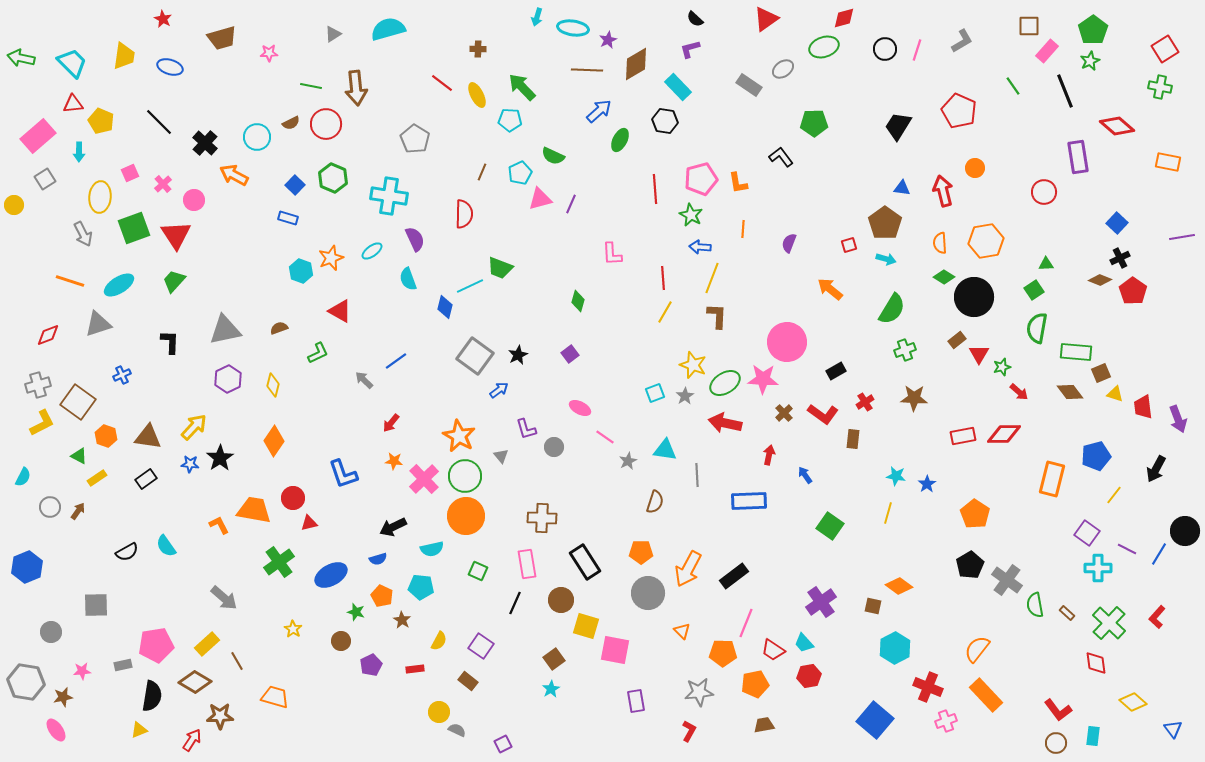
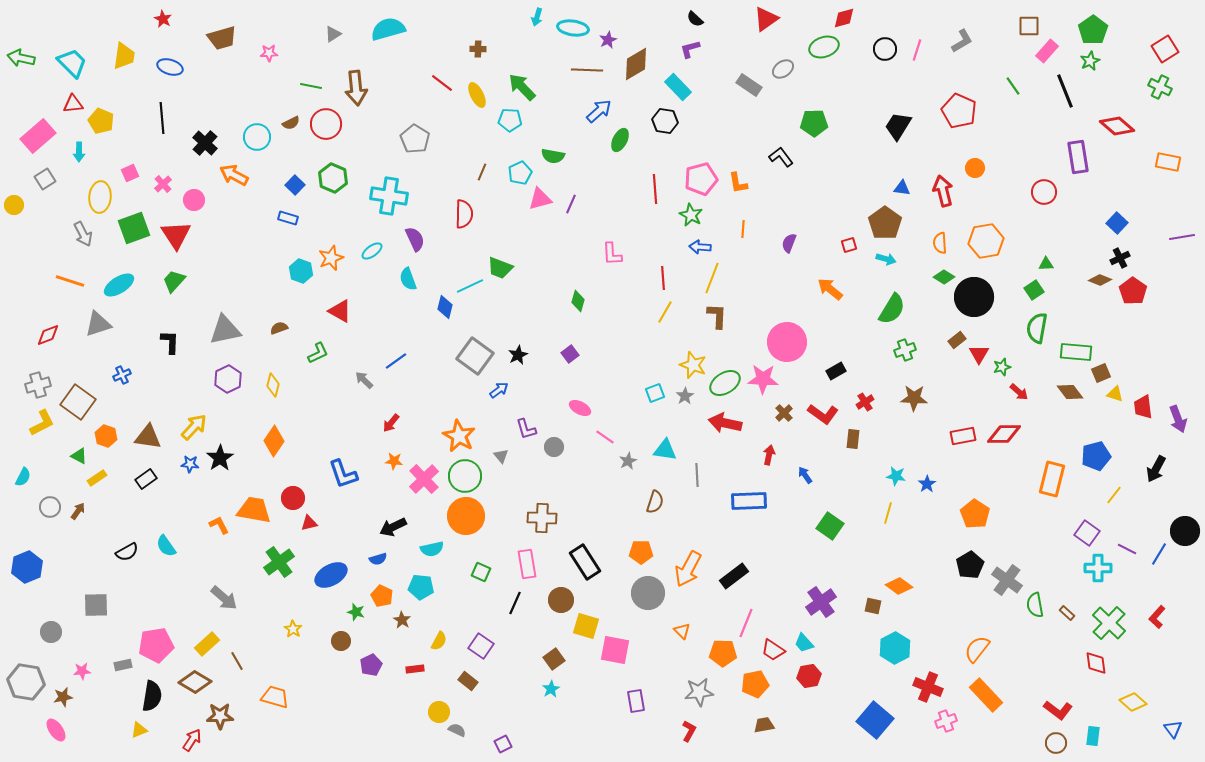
green cross at (1160, 87): rotated 15 degrees clockwise
black line at (159, 122): moved 3 px right, 4 px up; rotated 40 degrees clockwise
green semicircle at (553, 156): rotated 15 degrees counterclockwise
green square at (478, 571): moved 3 px right, 1 px down
red L-shape at (1058, 710): rotated 16 degrees counterclockwise
